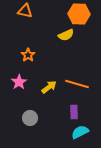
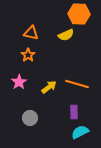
orange triangle: moved 6 px right, 22 px down
